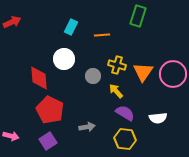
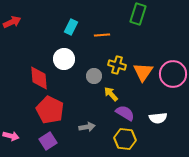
green rectangle: moved 2 px up
gray circle: moved 1 px right
yellow arrow: moved 5 px left, 3 px down
